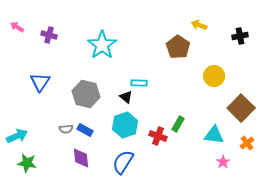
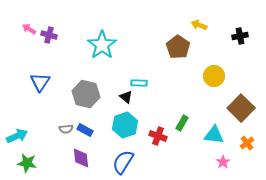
pink arrow: moved 12 px right, 2 px down
green rectangle: moved 4 px right, 1 px up
